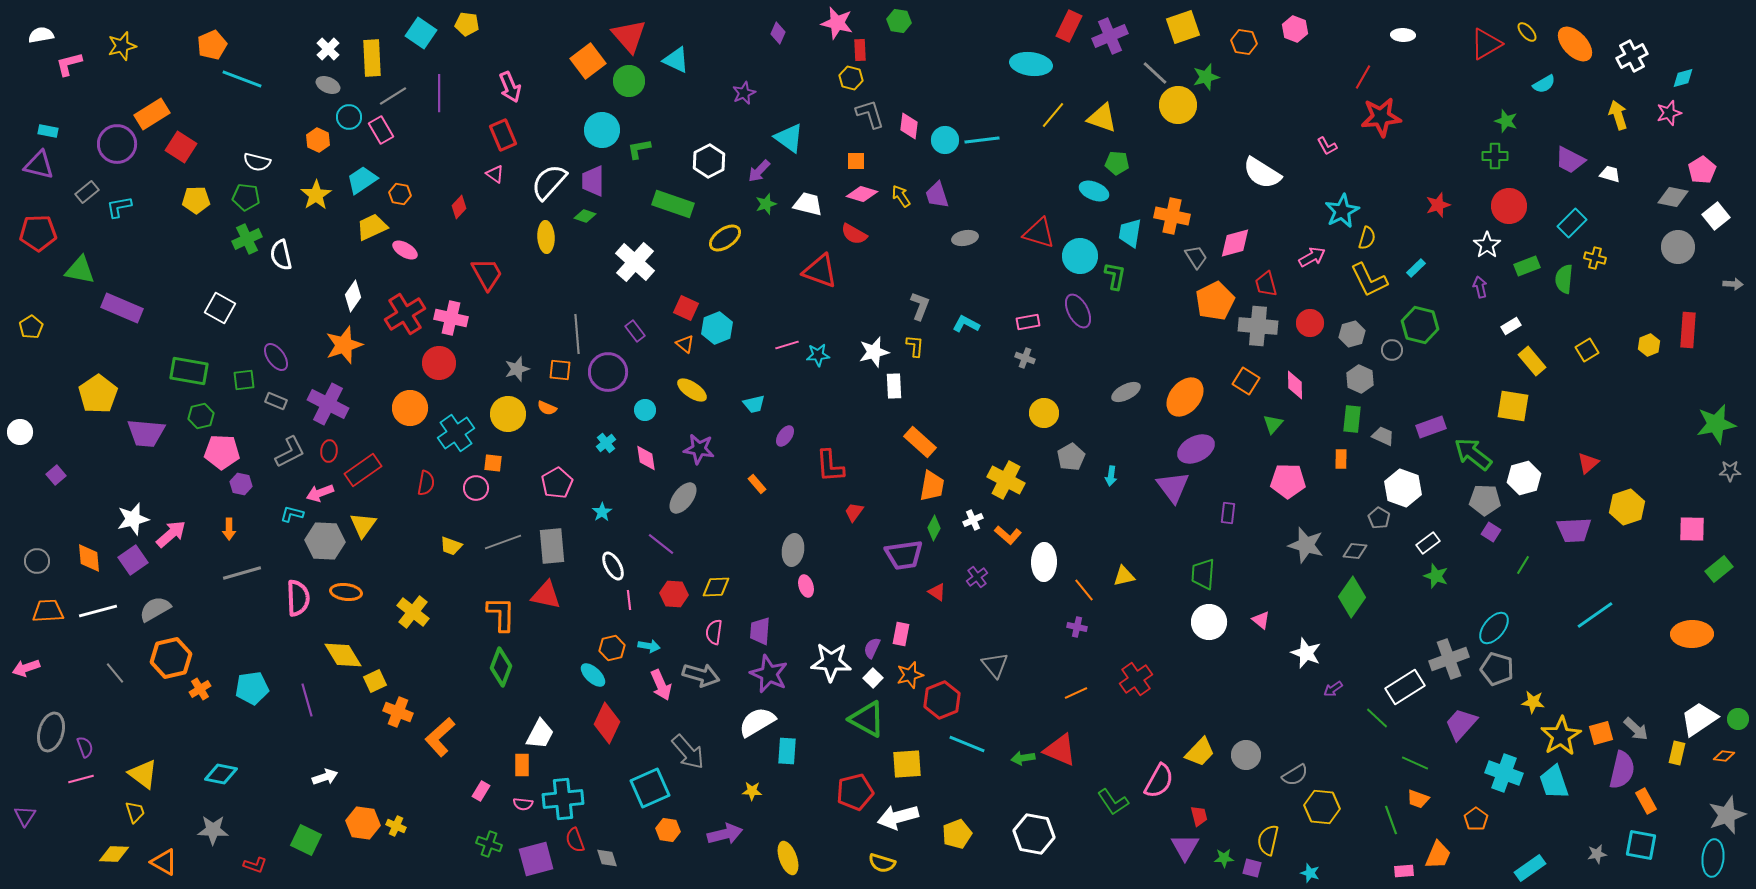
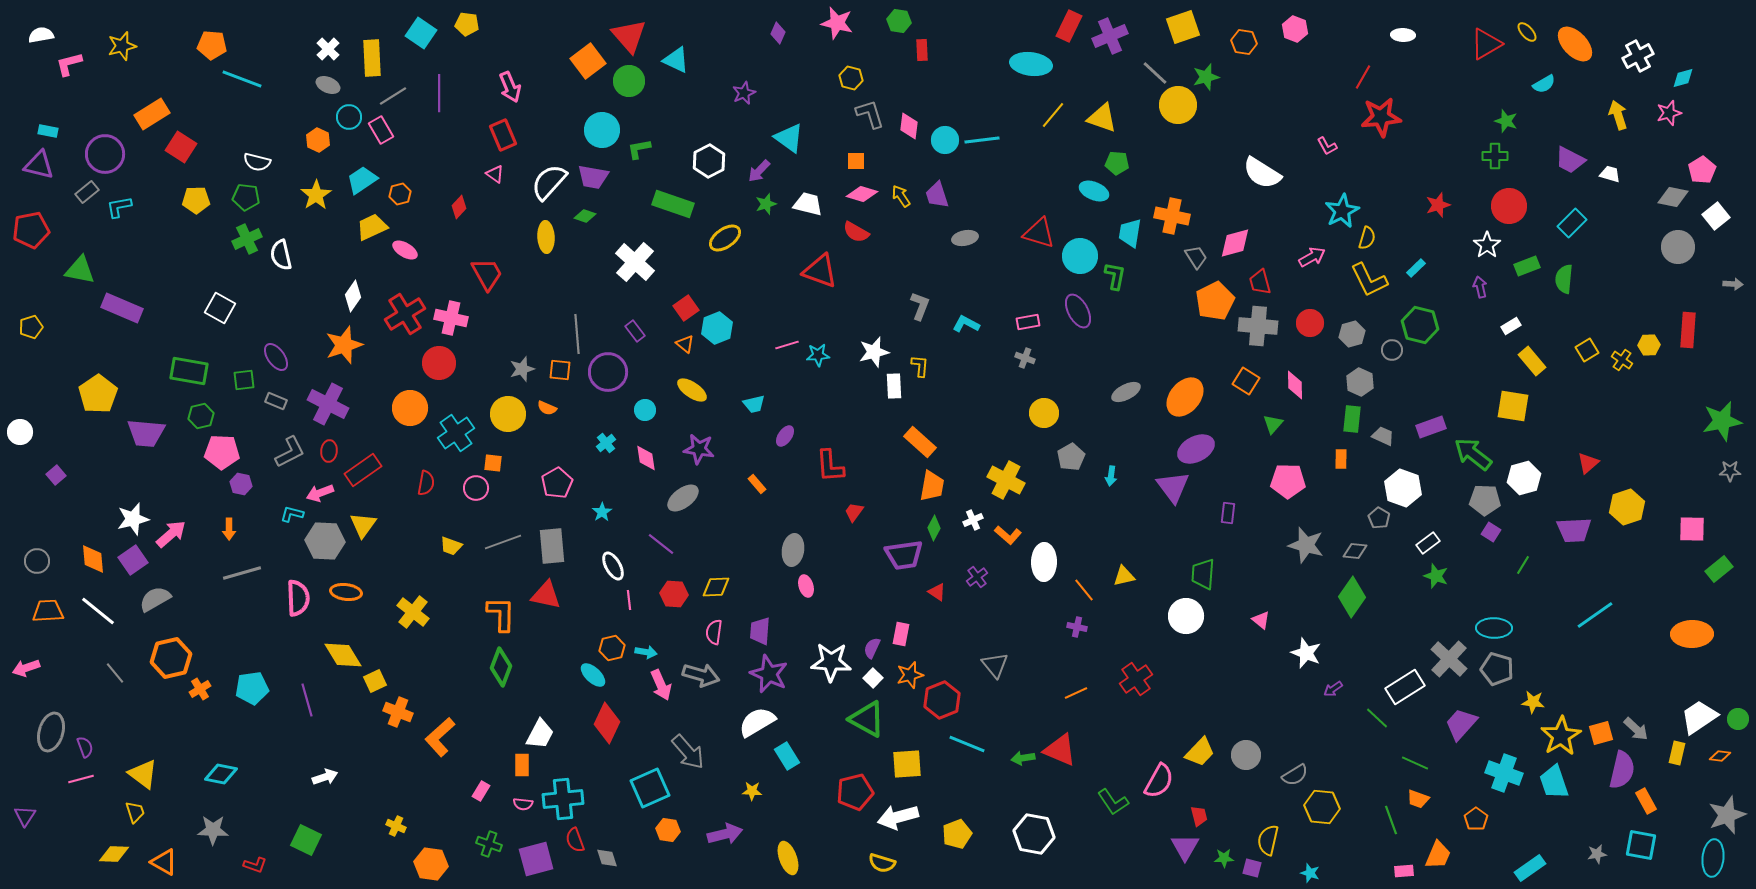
orange pentagon at (212, 45): rotated 28 degrees clockwise
red rectangle at (860, 50): moved 62 px right
white cross at (1632, 56): moved 6 px right
purple circle at (117, 144): moved 12 px left, 10 px down
purple trapezoid at (593, 181): moved 4 px up; rotated 80 degrees counterclockwise
orange hexagon at (400, 194): rotated 25 degrees counterclockwise
red pentagon at (38, 233): moved 7 px left, 3 px up; rotated 9 degrees counterclockwise
red semicircle at (854, 234): moved 2 px right, 2 px up
yellow cross at (1595, 258): moved 27 px right, 102 px down; rotated 20 degrees clockwise
red trapezoid at (1266, 284): moved 6 px left, 2 px up
red square at (686, 308): rotated 30 degrees clockwise
yellow pentagon at (31, 327): rotated 15 degrees clockwise
yellow hexagon at (1649, 345): rotated 20 degrees clockwise
yellow L-shape at (915, 346): moved 5 px right, 20 px down
gray star at (517, 369): moved 5 px right
gray hexagon at (1360, 379): moved 3 px down
green star at (1716, 424): moved 6 px right, 3 px up
gray ellipse at (683, 498): rotated 16 degrees clockwise
orange diamond at (89, 558): moved 4 px right, 1 px down
gray semicircle at (155, 609): moved 10 px up
white line at (98, 611): rotated 54 degrees clockwise
white circle at (1209, 622): moved 23 px left, 6 px up
cyan ellipse at (1494, 628): rotated 52 degrees clockwise
cyan arrow at (649, 646): moved 3 px left, 6 px down
gray cross at (1449, 659): rotated 27 degrees counterclockwise
white trapezoid at (1699, 719): moved 2 px up
cyan rectangle at (787, 751): moved 5 px down; rotated 36 degrees counterclockwise
orange diamond at (1724, 756): moved 4 px left
orange hexagon at (363, 823): moved 68 px right, 41 px down
